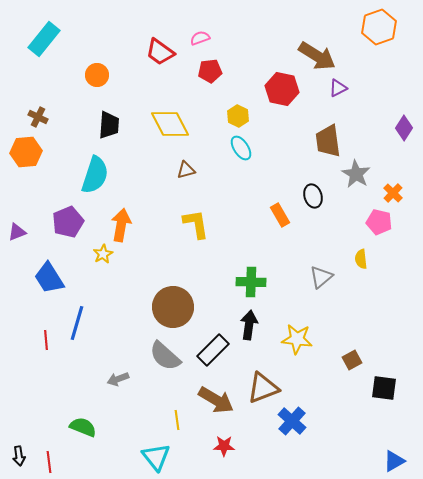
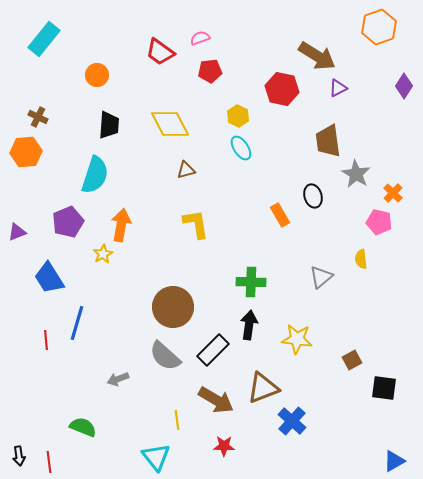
purple diamond at (404, 128): moved 42 px up
